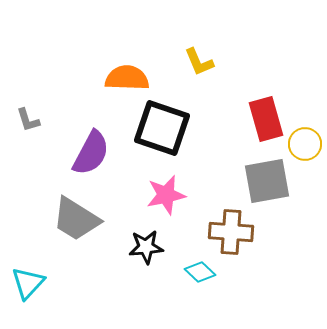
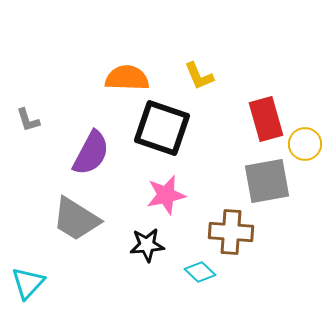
yellow L-shape: moved 14 px down
black star: moved 1 px right, 2 px up
